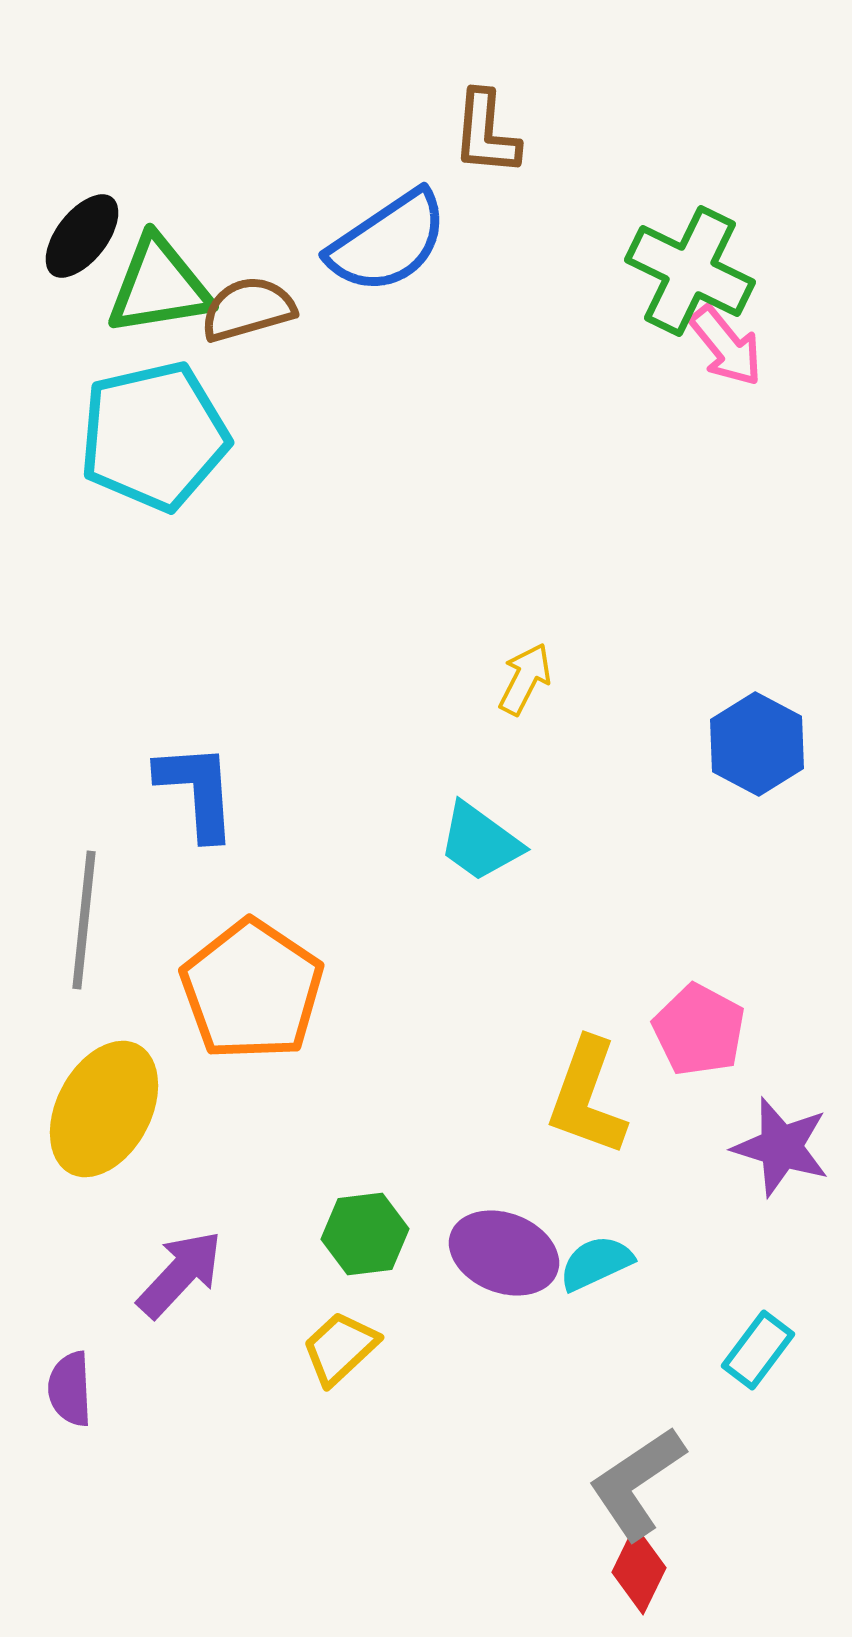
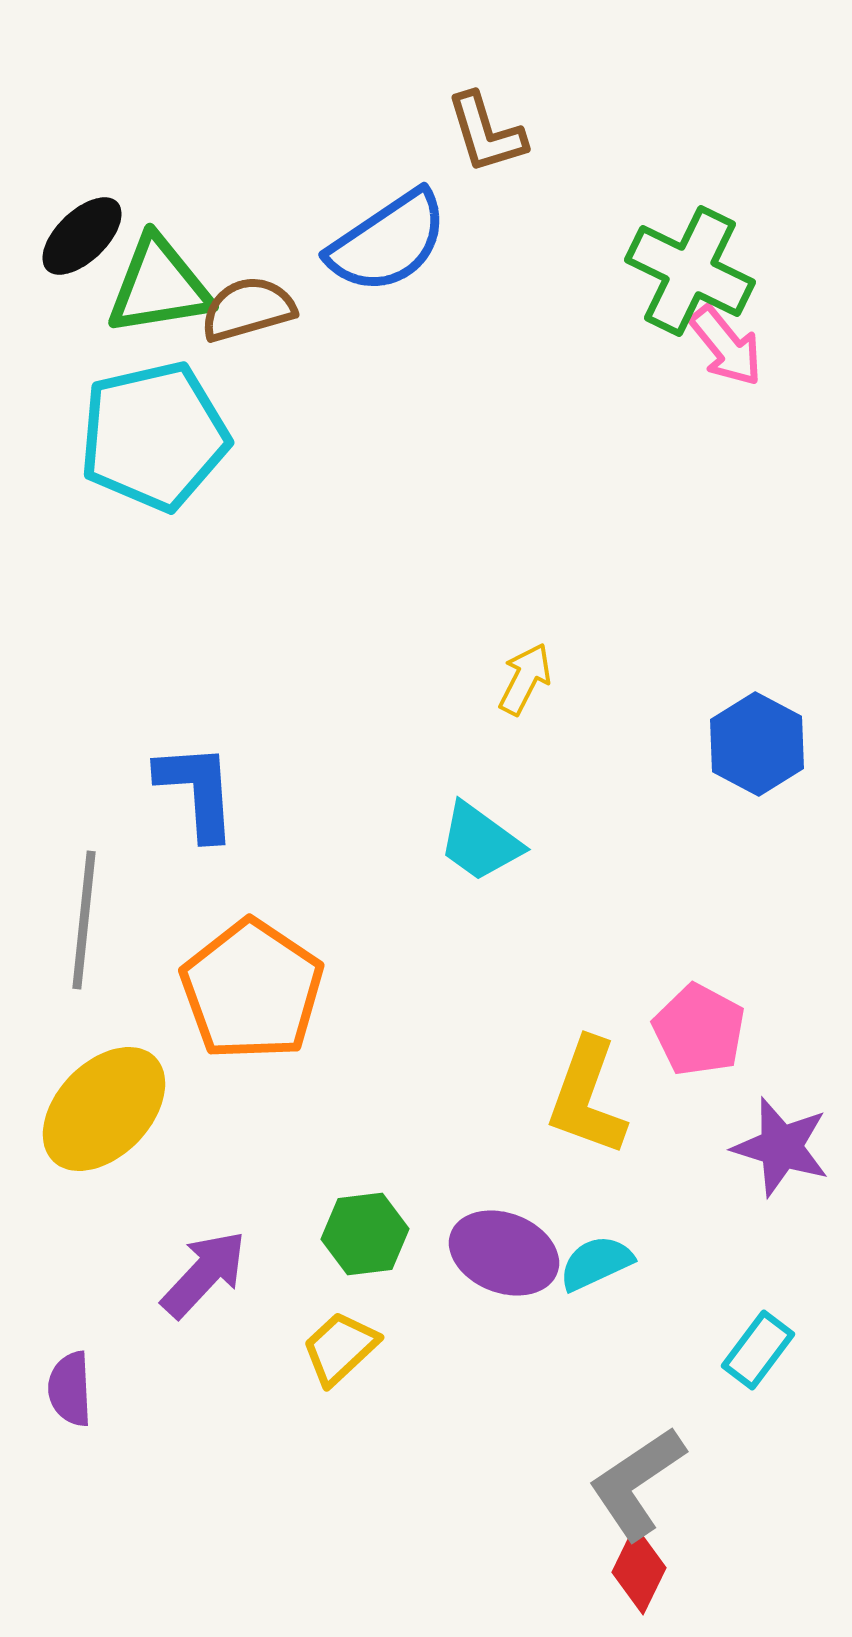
brown L-shape: rotated 22 degrees counterclockwise
black ellipse: rotated 8 degrees clockwise
yellow ellipse: rotated 16 degrees clockwise
purple arrow: moved 24 px right
